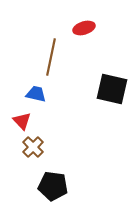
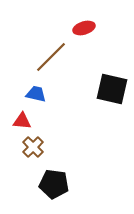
brown line: rotated 33 degrees clockwise
red triangle: rotated 42 degrees counterclockwise
black pentagon: moved 1 px right, 2 px up
